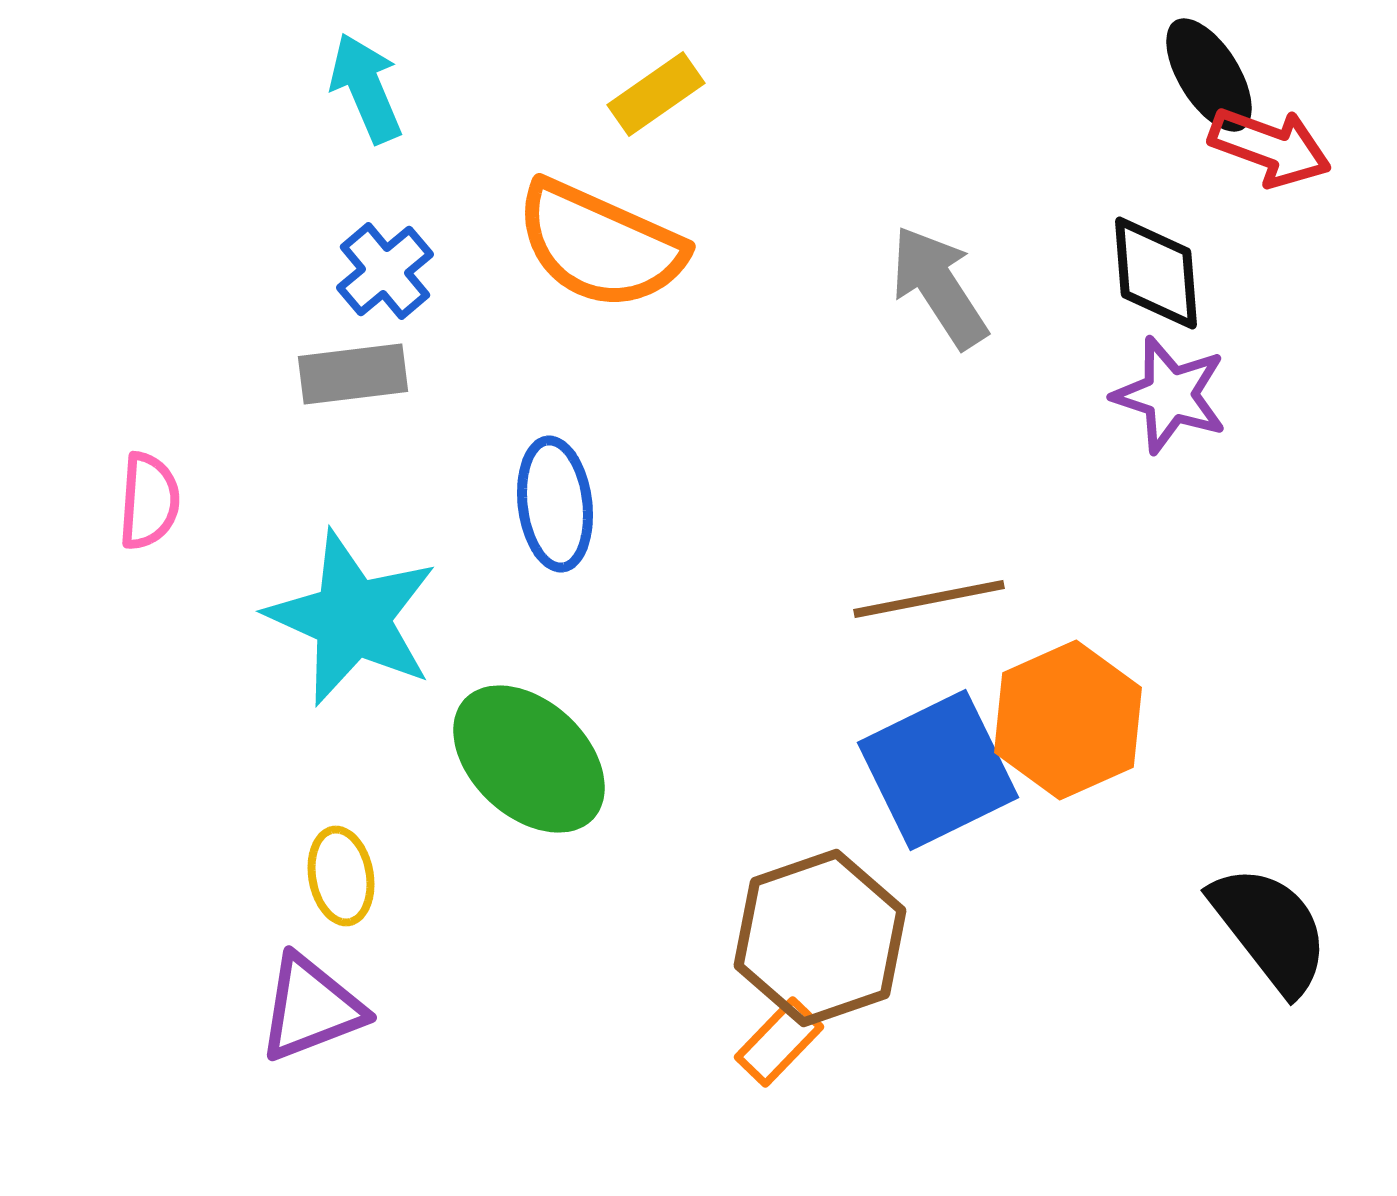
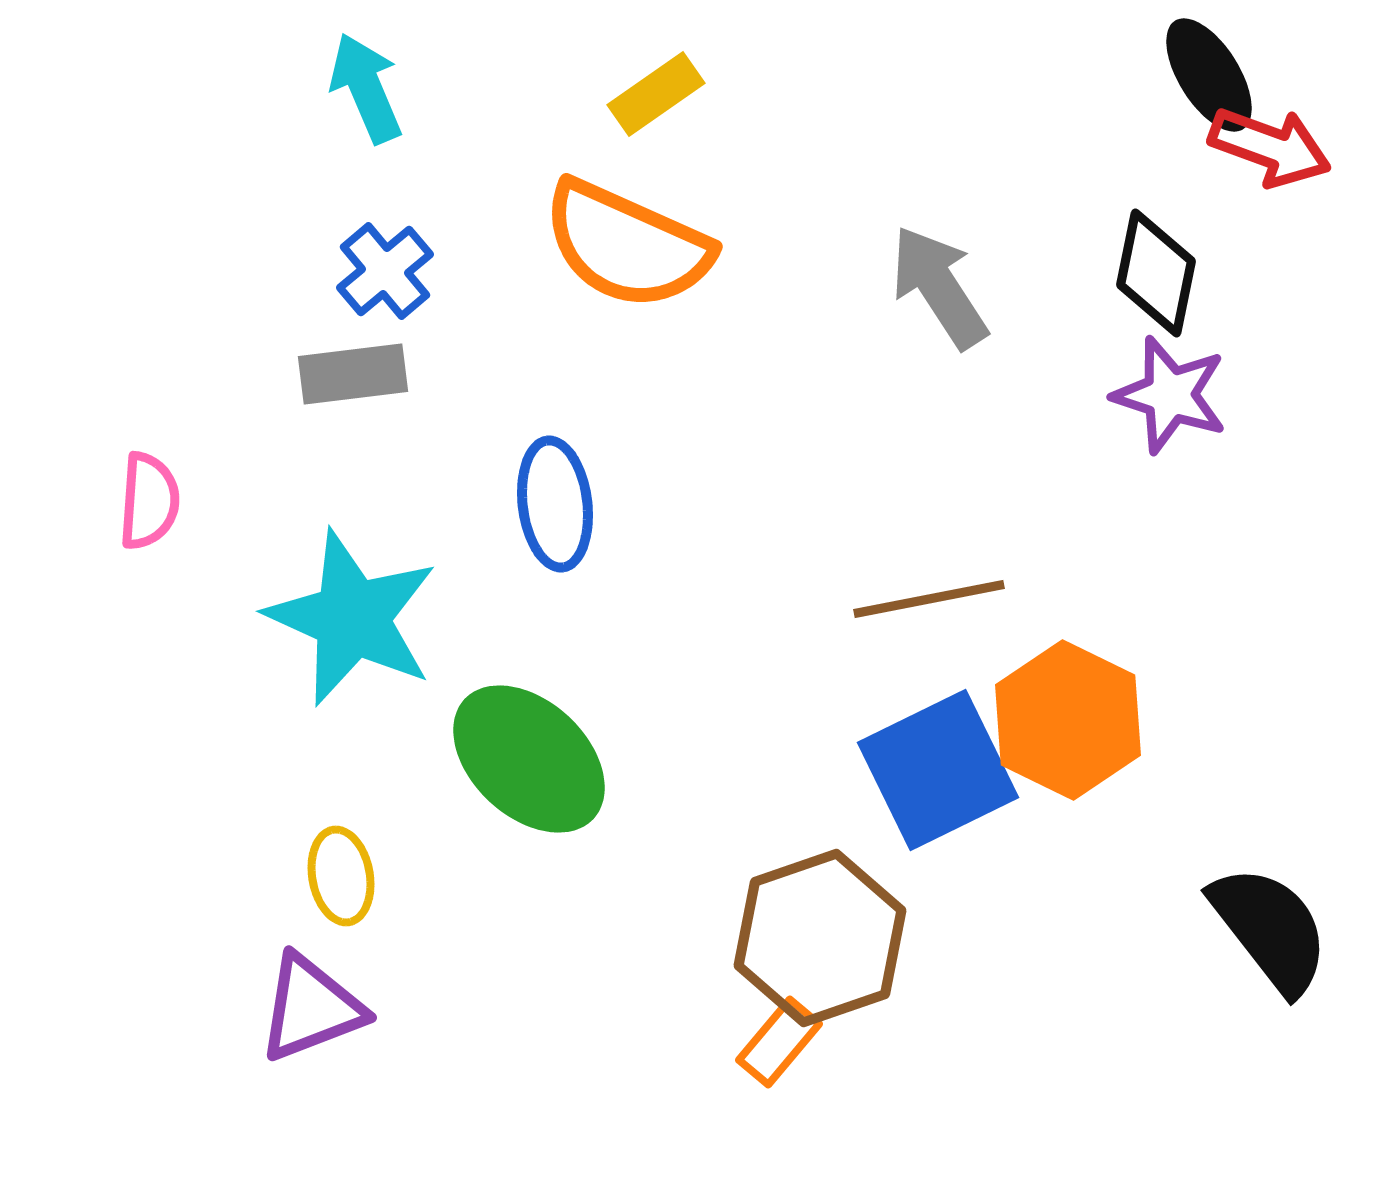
orange semicircle: moved 27 px right
black diamond: rotated 16 degrees clockwise
orange hexagon: rotated 10 degrees counterclockwise
orange rectangle: rotated 4 degrees counterclockwise
